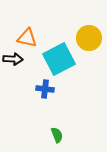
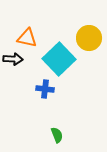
cyan square: rotated 16 degrees counterclockwise
